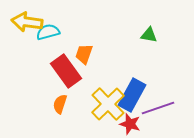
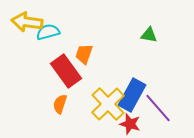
purple line: rotated 68 degrees clockwise
